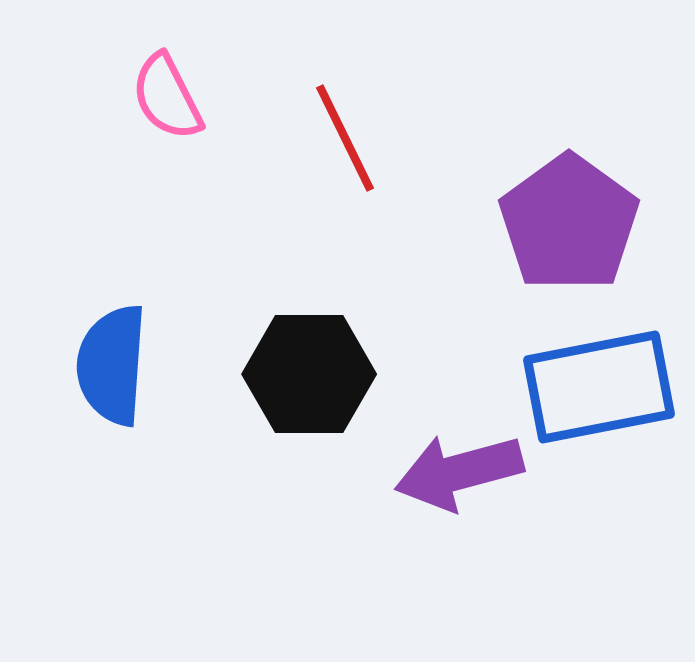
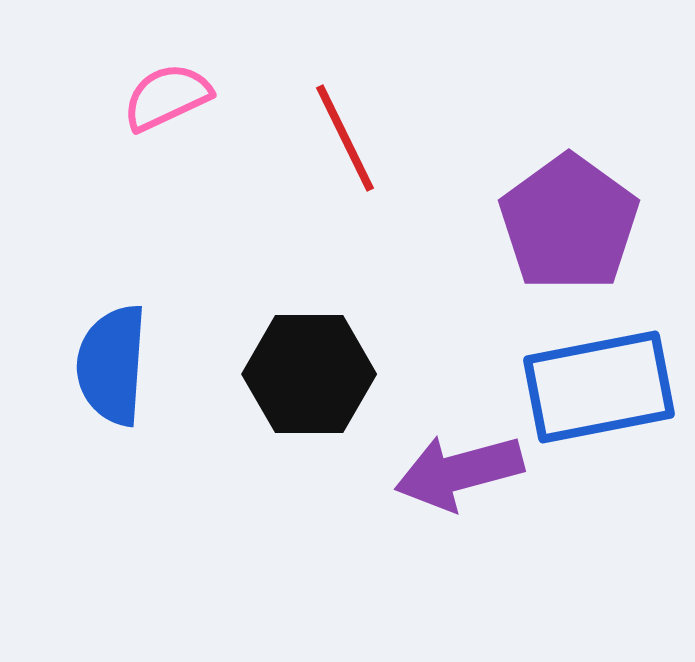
pink semicircle: rotated 92 degrees clockwise
